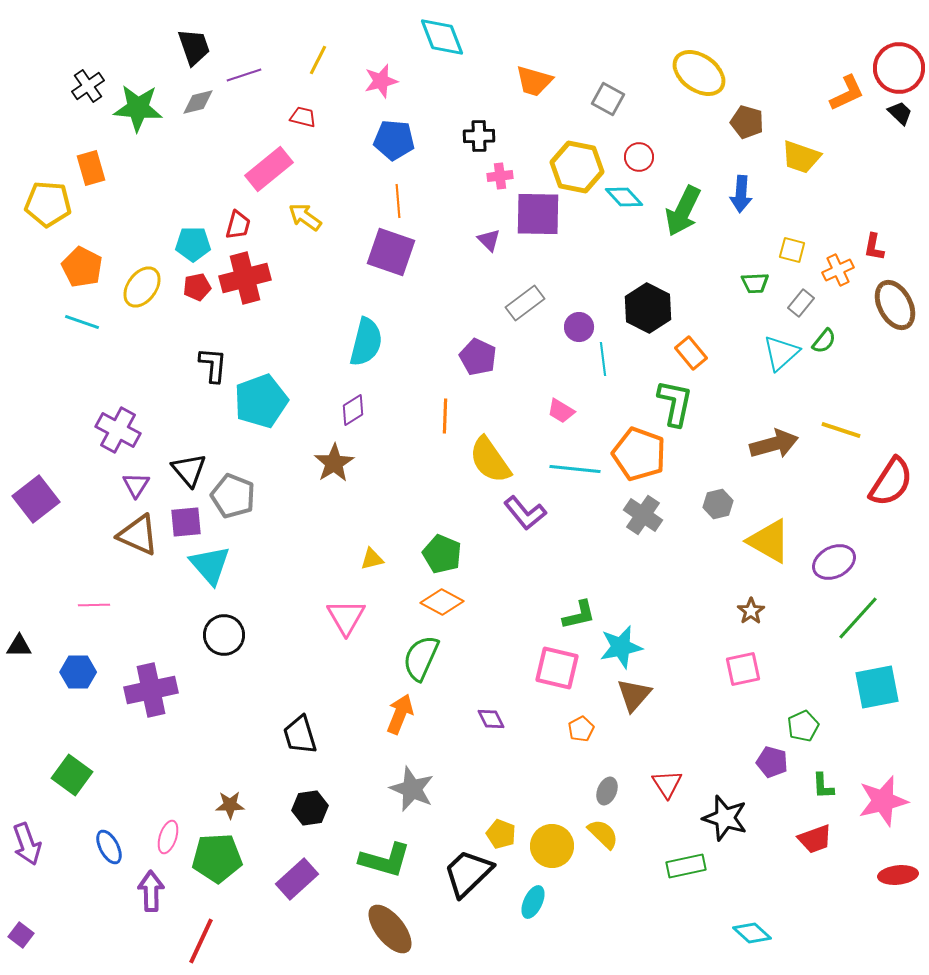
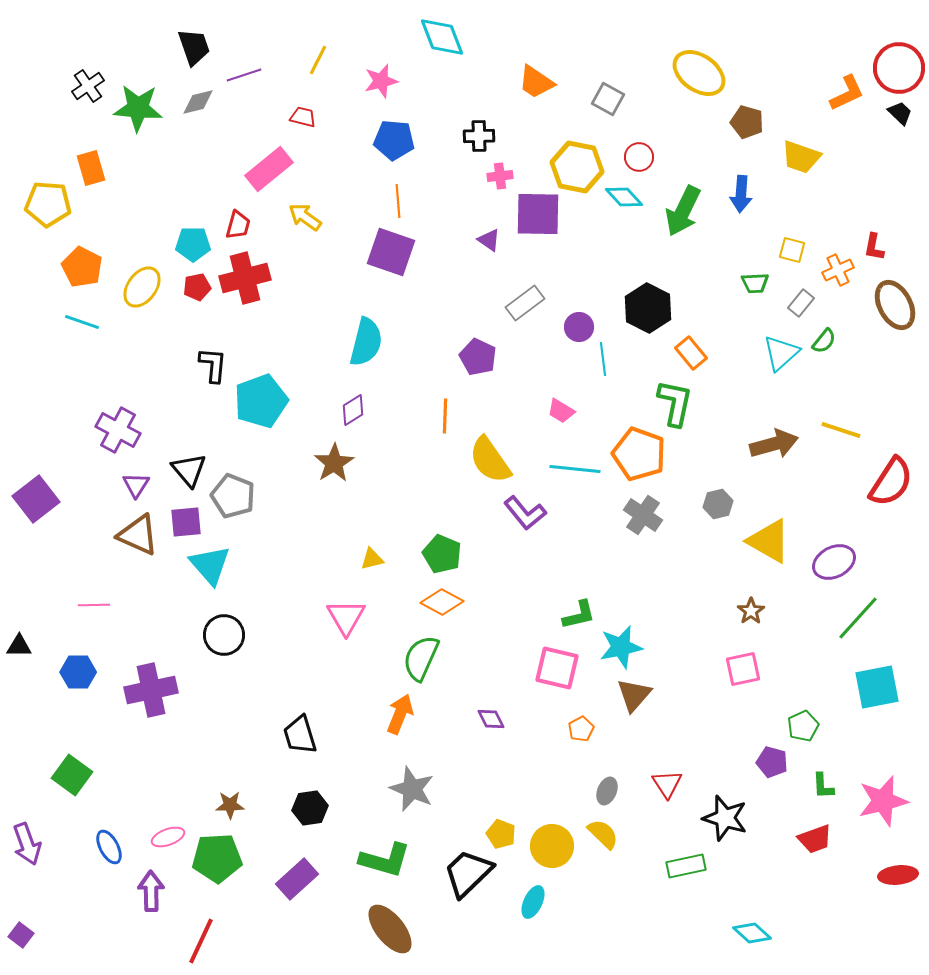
orange trapezoid at (534, 81): moved 2 px right, 1 px down; rotated 18 degrees clockwise
purple triangle at (489, 240): rotated 10 degrees counterclockwise
pink ellipse at (168, 837): rotated 52 degrees clockwise
